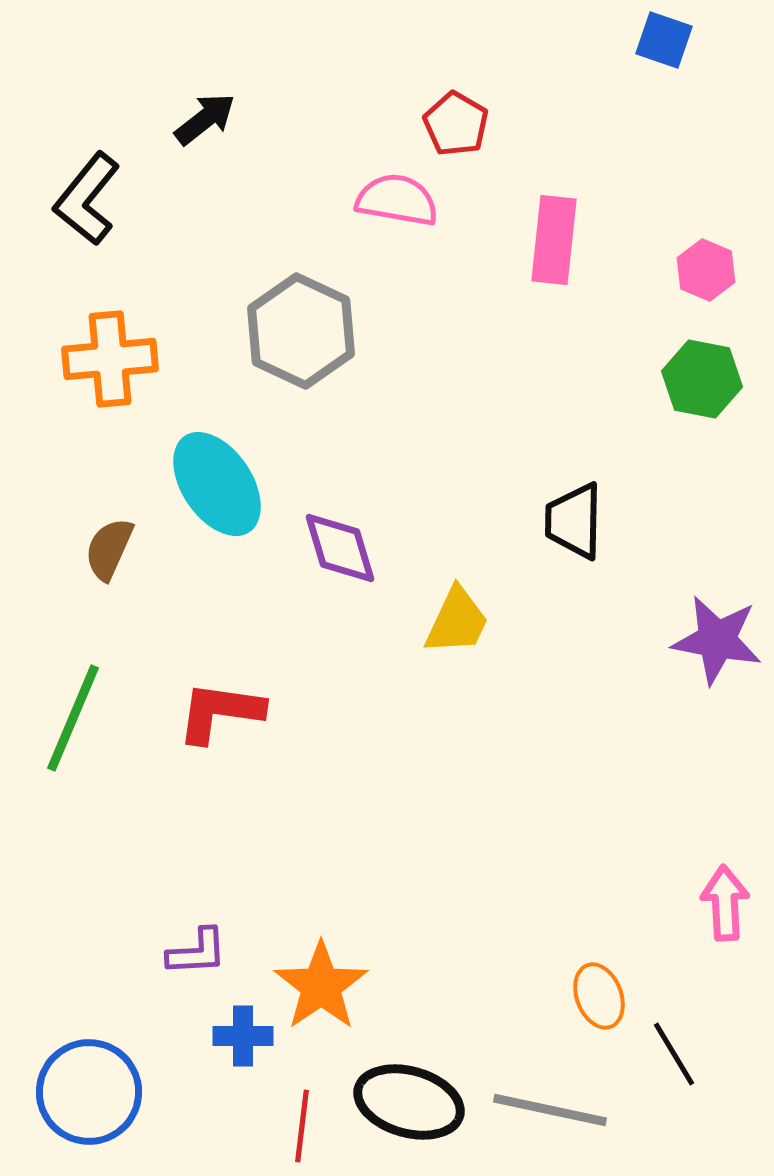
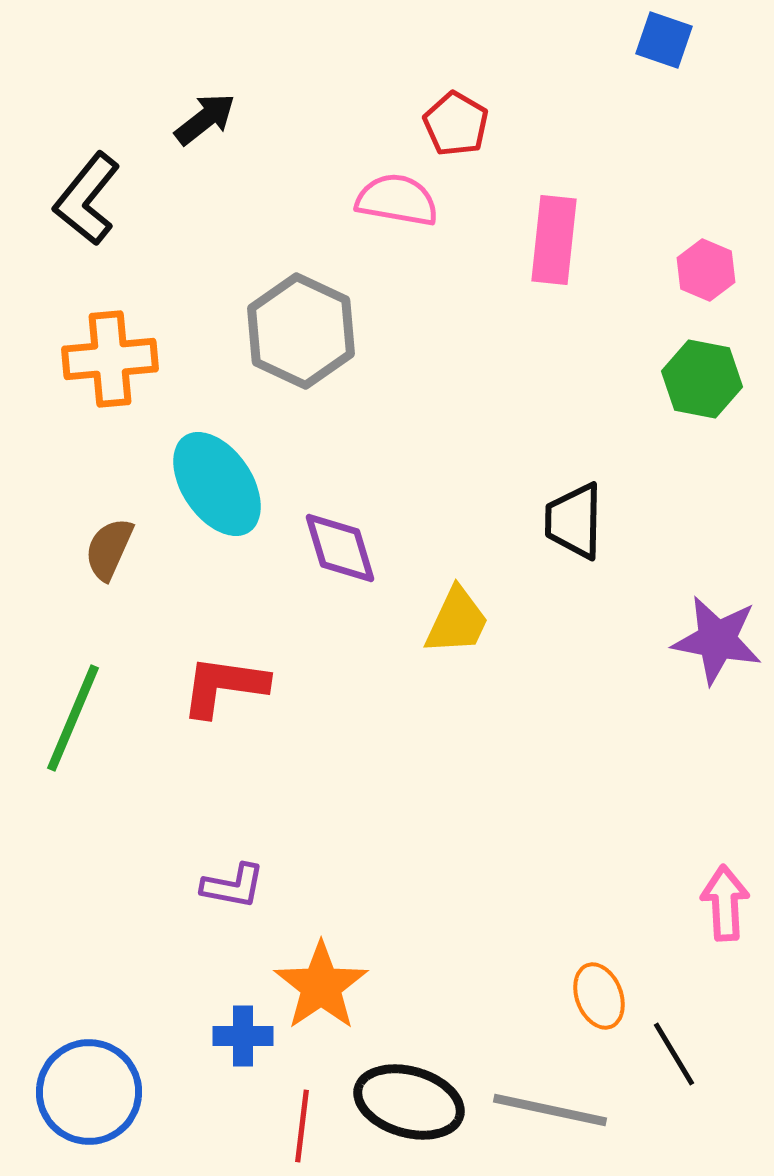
red L-shape: moved 4 px right, 26 px up
purple L-shape: moved 36 px right, 66 px up; rotated 14 degrees clockwise
